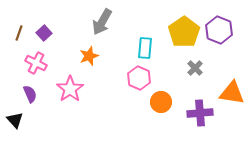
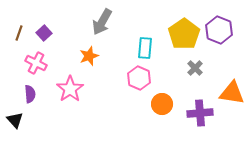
yellow pentagon: moved 2 px down
purple semicircle: rotated 18 degrees clockwise
orange circle: moved 1 px right, 2 px down
